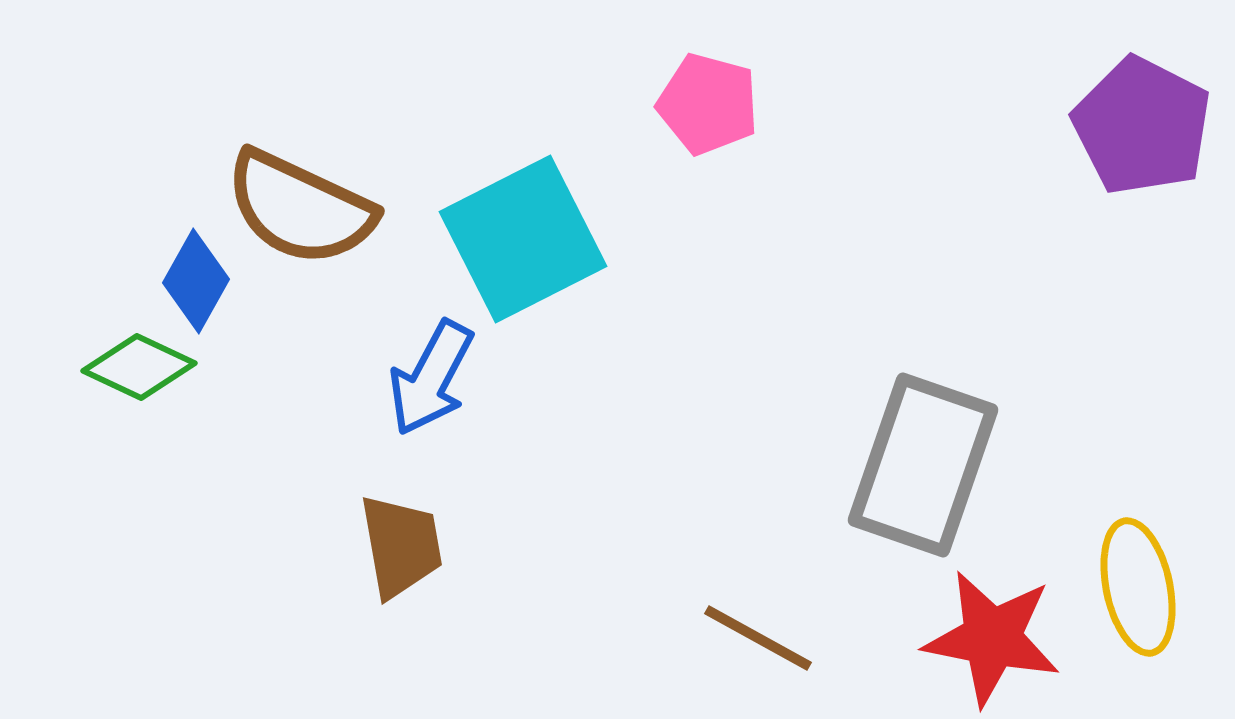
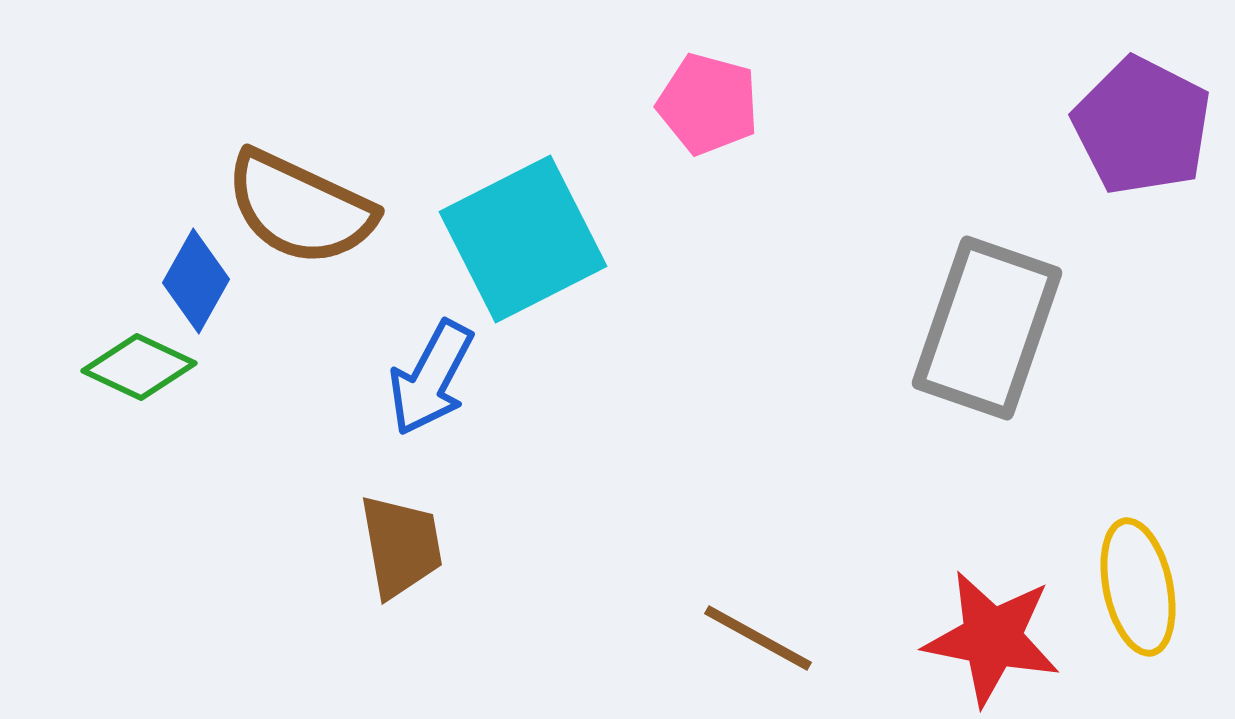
gray rectangle: moved 64 px right, 137 px up
